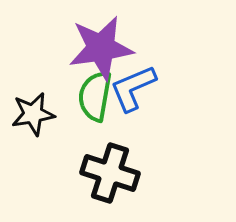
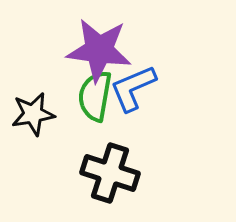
purple star: moved 2 px left, 2 px down; rotated 16 degrees clockwise
